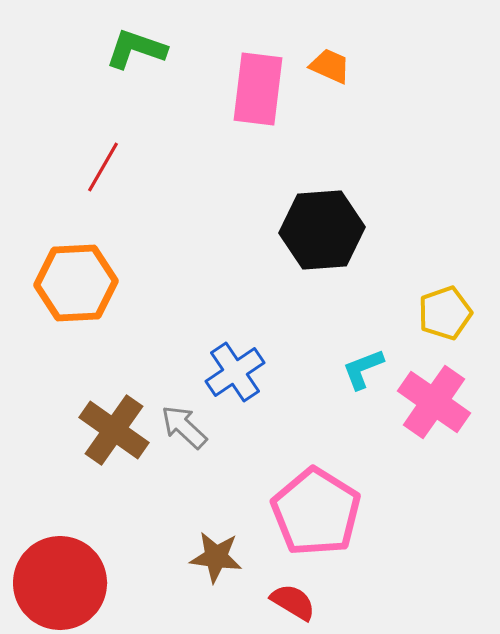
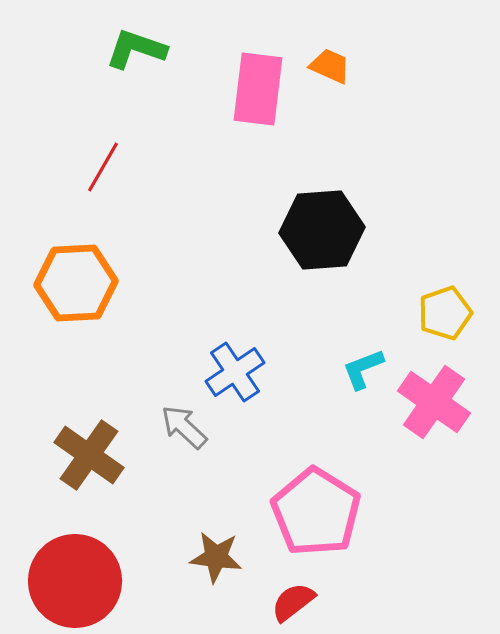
brown cross: moved 25 px left, 25 px down
red circle: moved 15 px right, 2 px up
red semicircle: rotated 69 degrees counterclockwise
